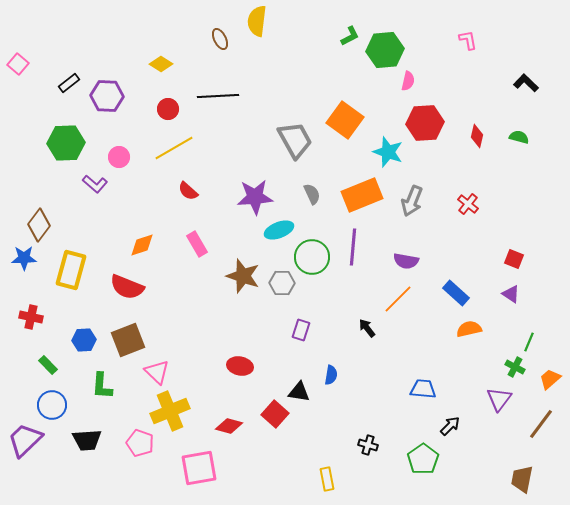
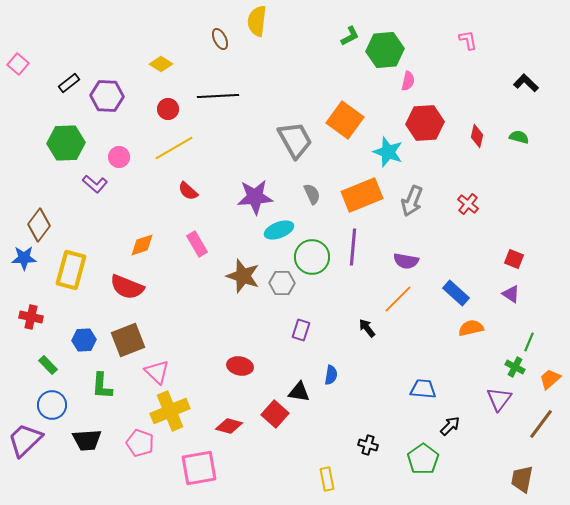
orange semicircle at (469, 329): moved 2 px right, 1 px up
